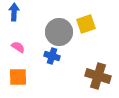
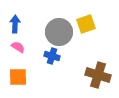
blue arrow: moved 1 px right, 12 px down
brown cross: moved 1 px up
